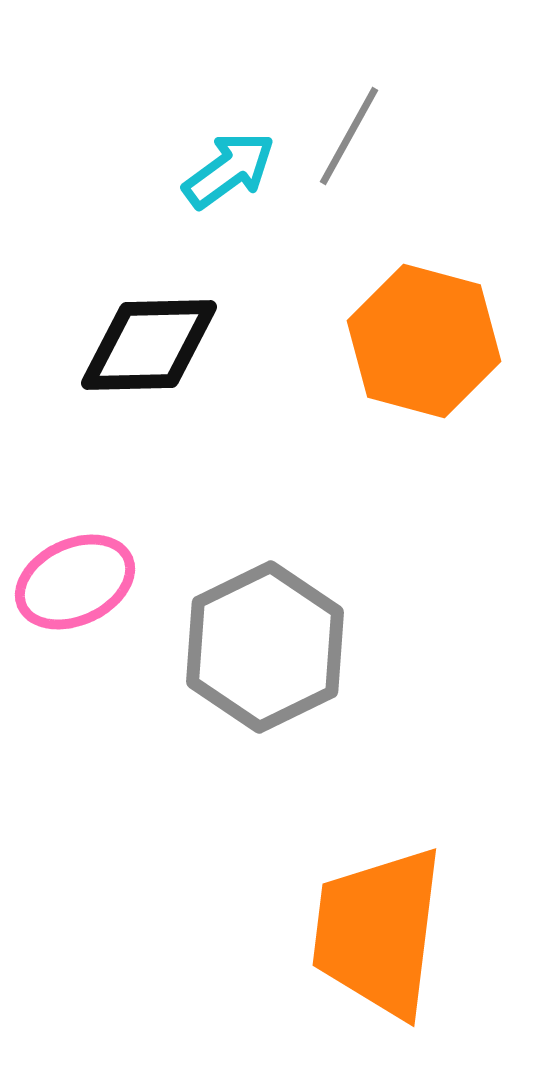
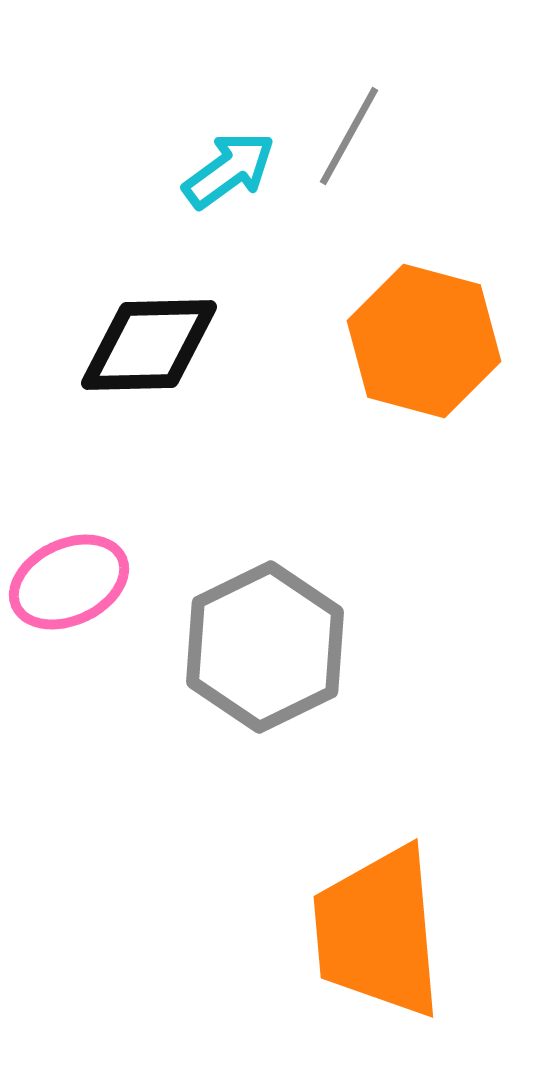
pink ellipse: moved 6 px left
orange trapezoid: rotated 12 degrees counterclockwise
